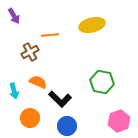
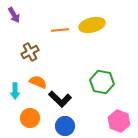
purple arrow: moved 1 px up
orange line: moved 10 px right, 5 px up
cyan arrow: moved 1 px right; rotated 14 degrees clockwise
pink hexagon: rotated 20 degrees counterclockwise
blue circle: moved 2 px left
